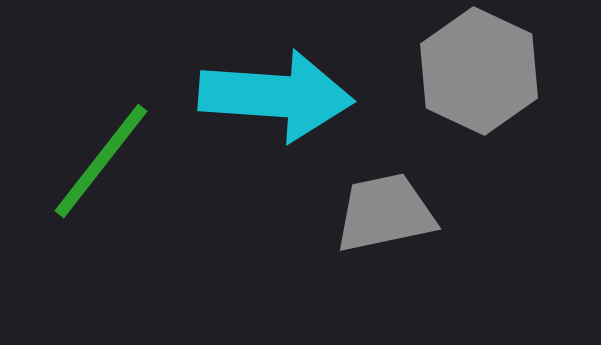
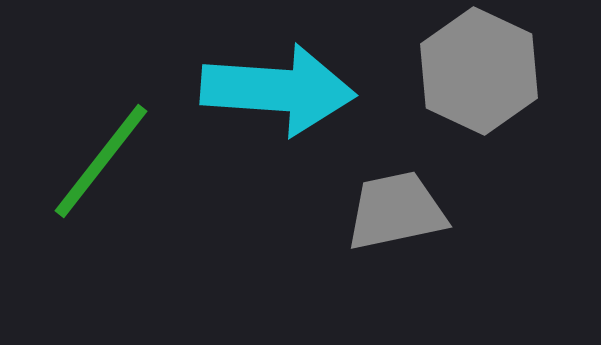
cyan arrow: moved 2 px right, 6 px up
gray trapezoid: moved 11 px right, 2 px up
